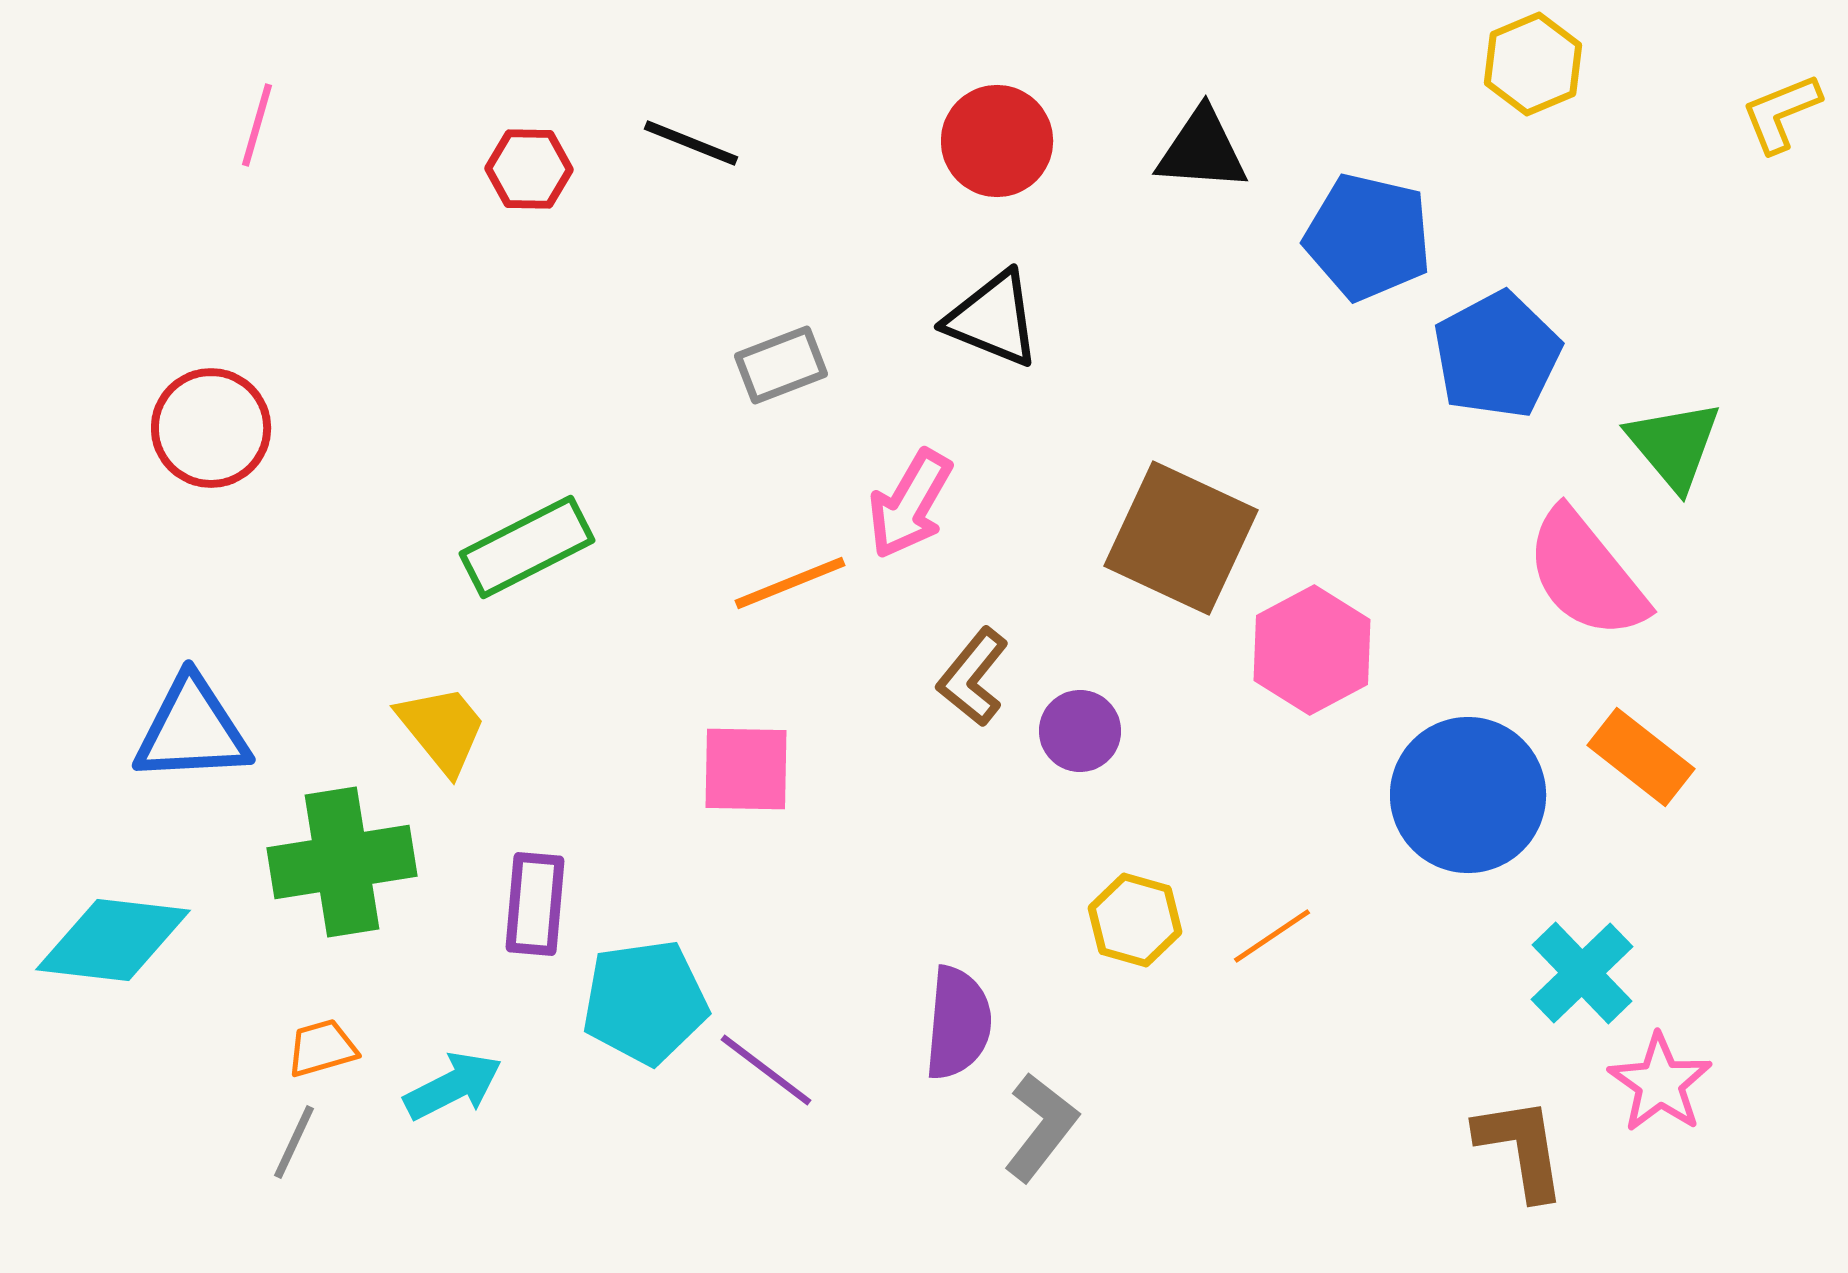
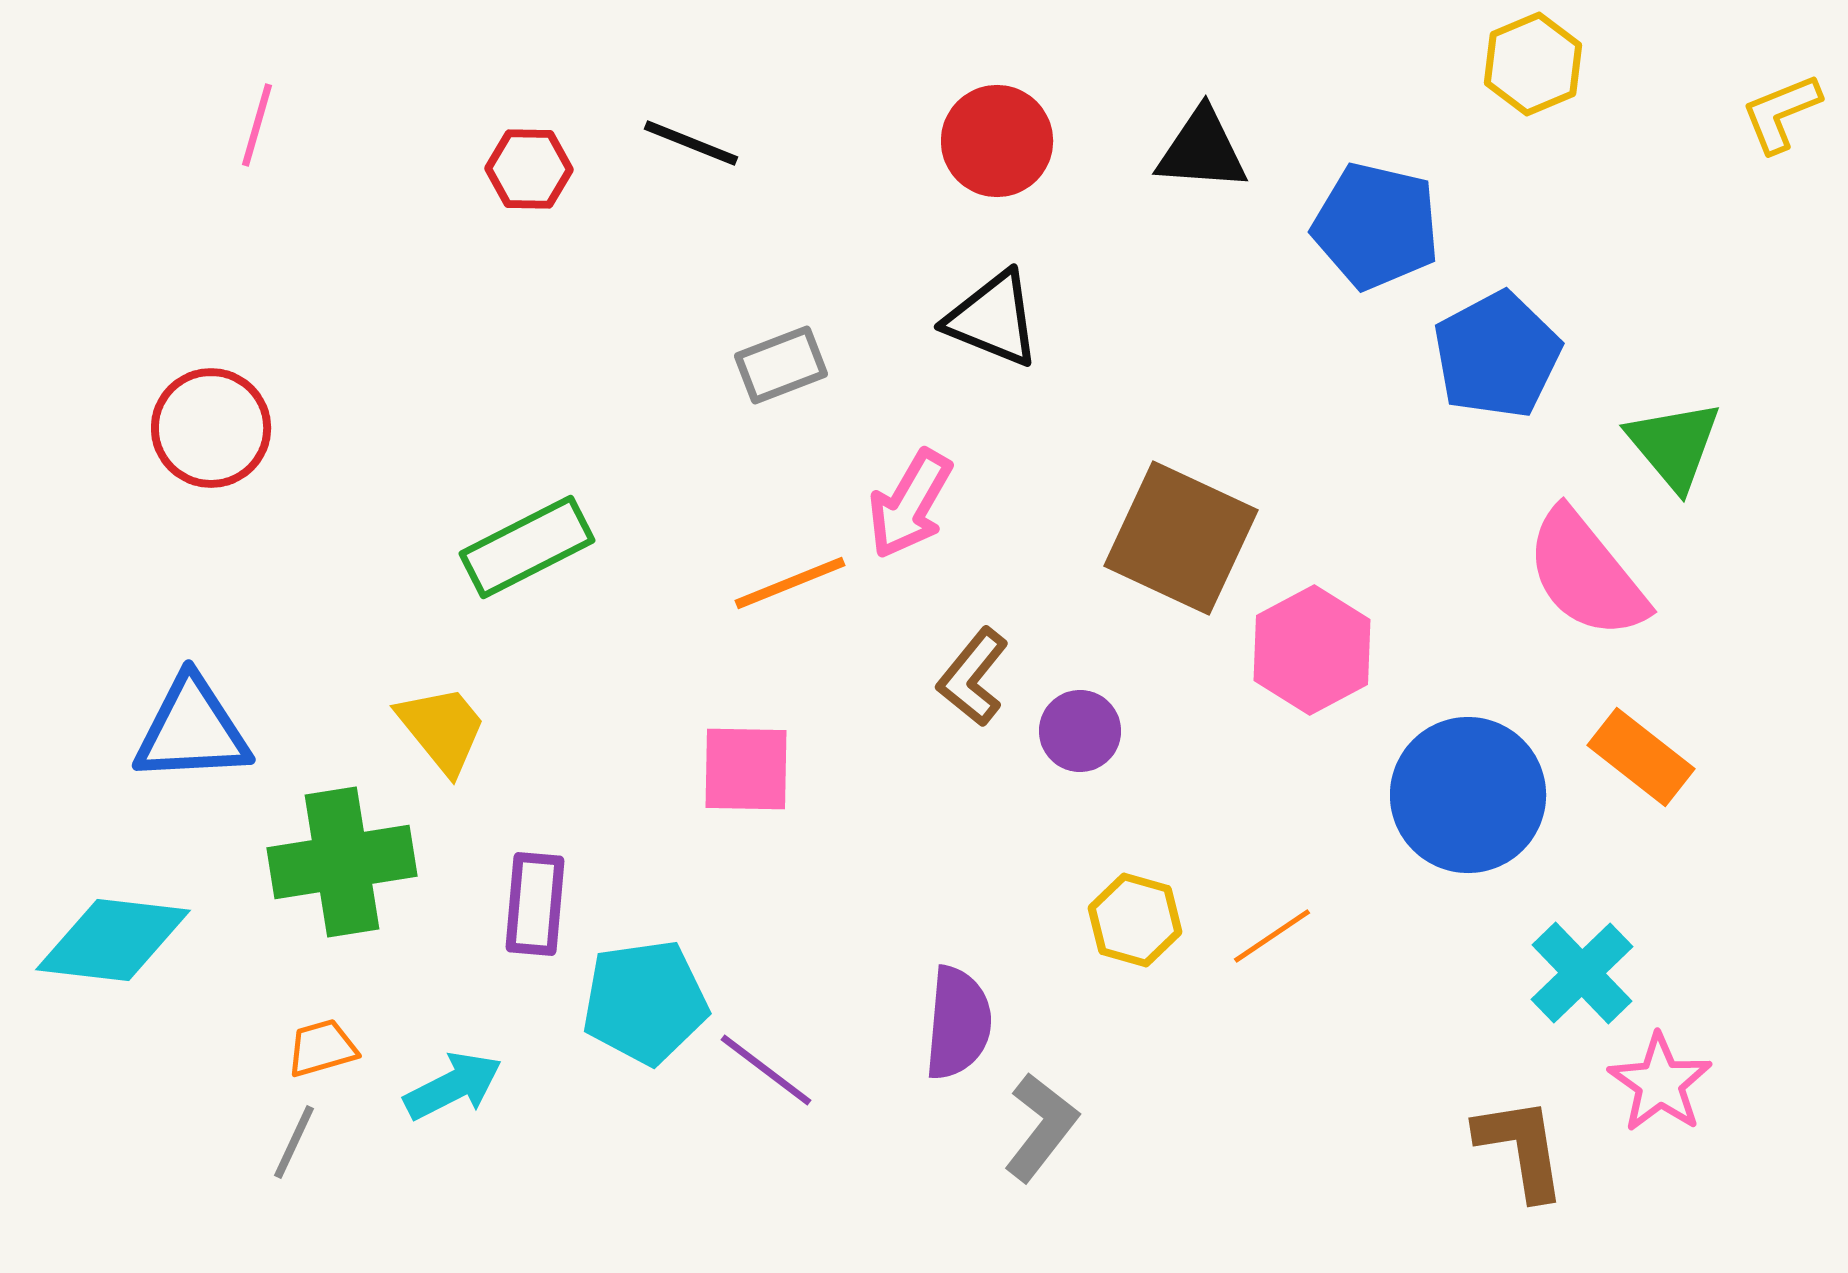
blue pentagon at (1368, 237): moved 8 px right, 11 px up
